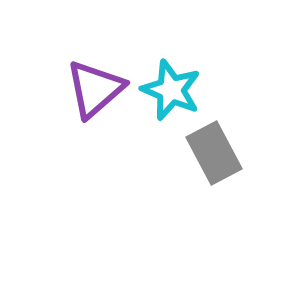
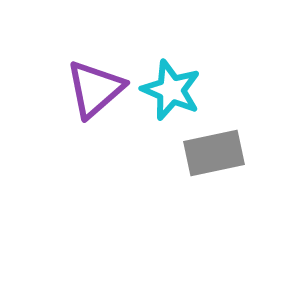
gray rectangle: rotated 74 degrees counterclockwise
